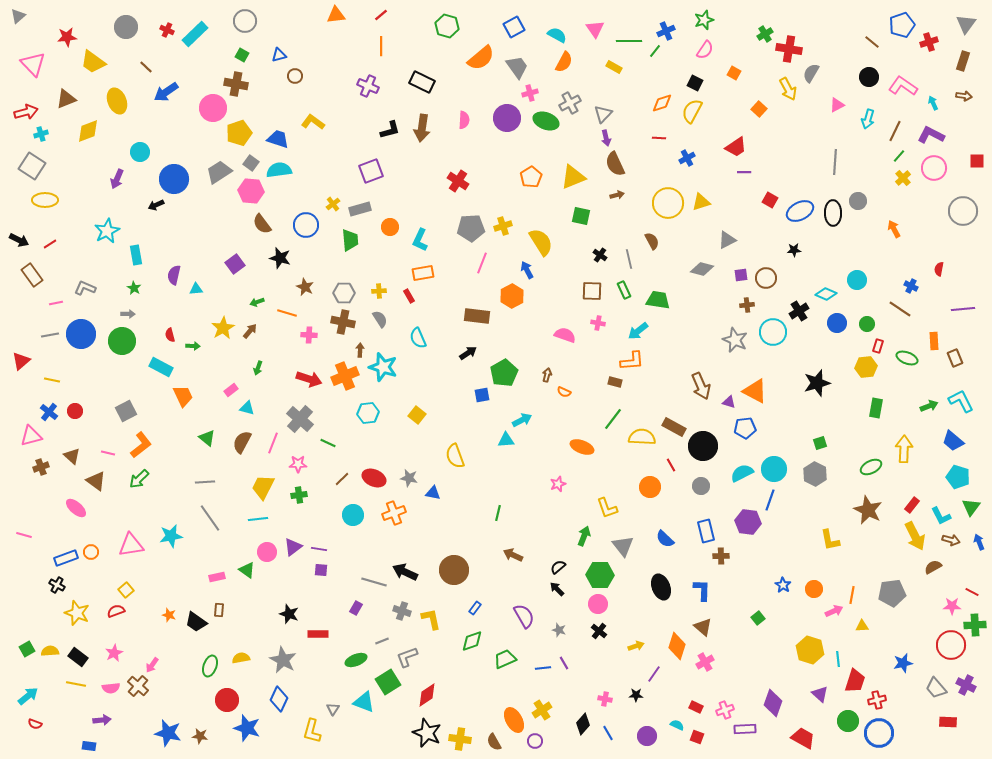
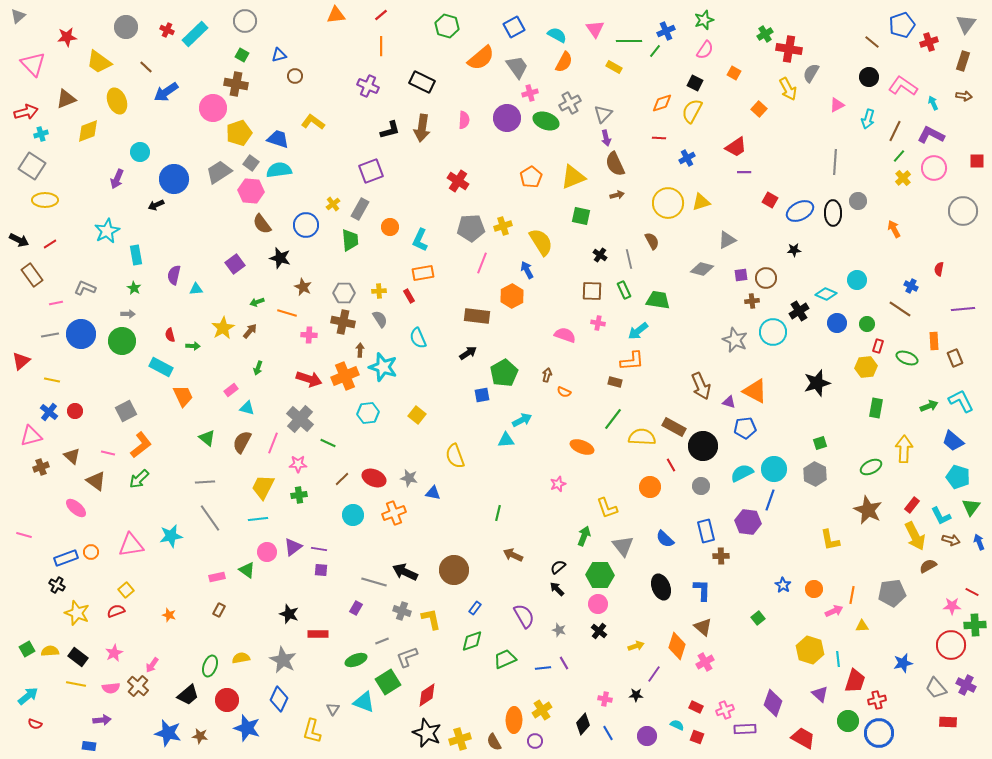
yellow trapezoid at (93, 62): moved 6 px right
gray rectangle at (360, 209): rotated 45 degrees counterclockwise
brown star at (305, 287): moved 2 px left
brown cross at (747, 305): moved 5 px right, 4 px up
brown semicircle at (933, 567): moved 5 px left, 1 px up
brown rectangle at (219, 610): rotated 24 degrees clockwise
black trapezoid at (196, 622): moved 8 px left, 73 px down; rotated 75 degrees counterclockwise
orange ellipse at (514, 720): rotated 30 degrees clockwise
yellow cross at (460, 739): rotated 25 degrees counterclockwise
